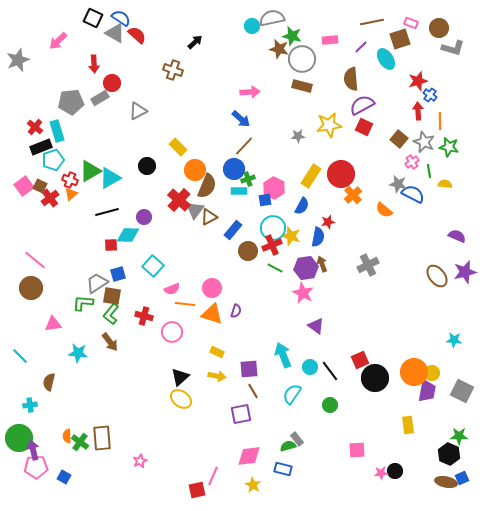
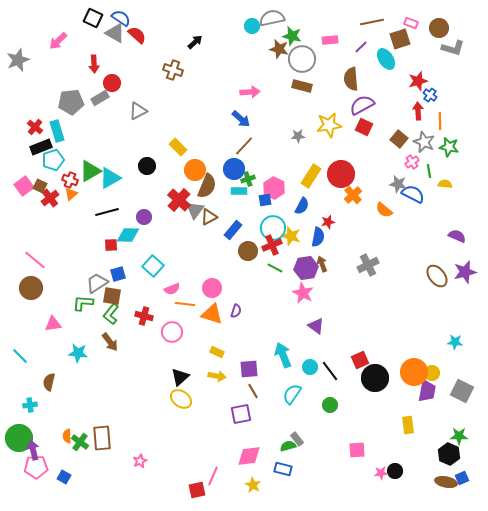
cyan star at (454, 340): moved 1 px right, 2 px down
